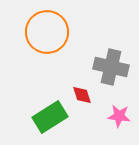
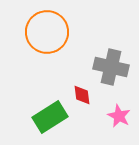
red diamond: rotated 10 degrees clockwise
pink star: rotated 20 degrees clockwise
